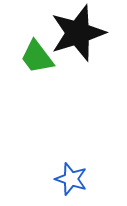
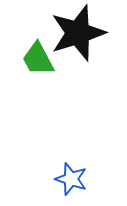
green trapezoid: moved 1 px right, 2 px down; rotated 9 degrees clockwise
